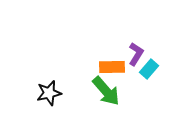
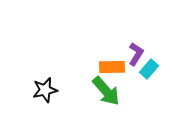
black star: moved 4 px left, 3 px up
